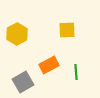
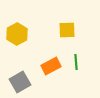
orange rectangle: moved 2 px right, 1 px down
green line: moved 10 px up
gray square: moved 3 px left
